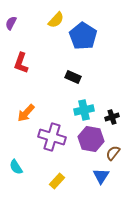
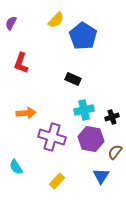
black rectangle: moved 2 px down
orange arrow: rotated 138 degrees counterclockwise
brown semicircle: moved 2 px right, 1 px up
